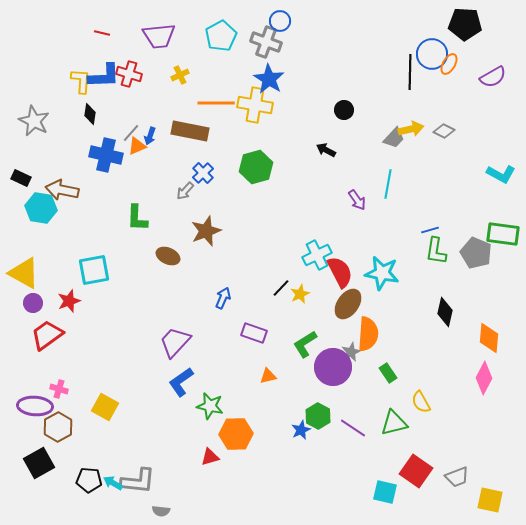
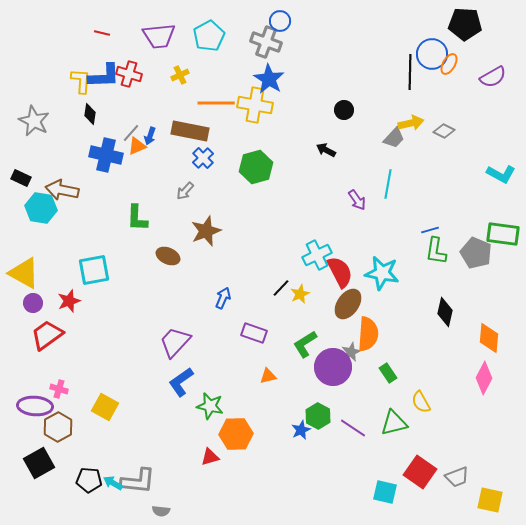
cyan pentagon at (221, 36): moved 12 px left
yellow arrow at (411, 129): moved 6 px up
blue cross at (203, 173): moved 15 px up
red square at (416, 471): moved 4 px right, 1 px down
